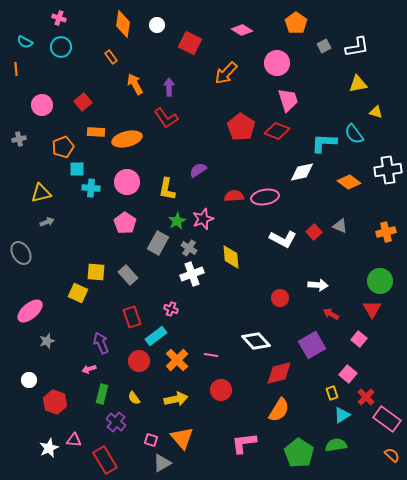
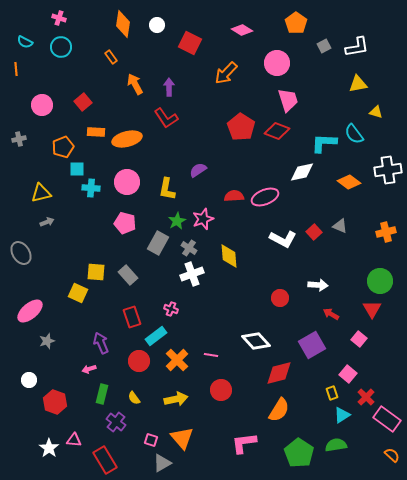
pink ellipse at (265, 197): rotated 12 degrees counterclockwise
pink pentagon at (125, 223): rotated 20 degrees counterclockwise
yellow diamond at (231, 257): moved 2 px left, 1 px up
white star at (49, 448): rotated 12 degrees counterclockwise
